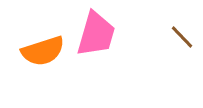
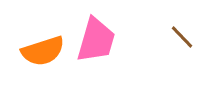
pink trapezoid: moved 6 px down
